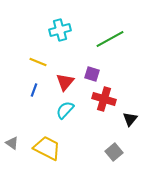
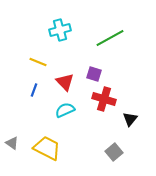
green line: moved 1 px up
purple square: moved 2 px right
red triangle: rotated 24 degrees counterclockwise
cyan semicircle: rotated 24 degrees clockwise
